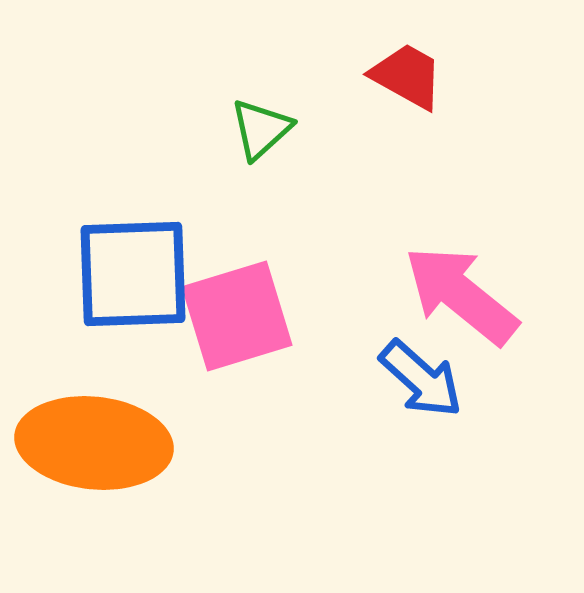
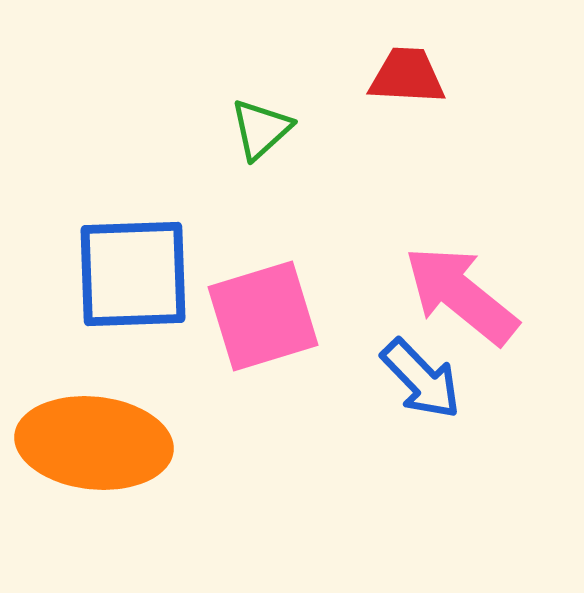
red trapezoid: rotated 26 degrees counterclockwise
pink square: moved 26 px right
blue arrow: rotated 4 degrees clockwise
